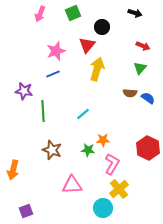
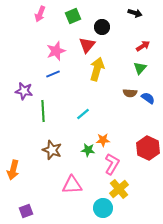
green square: moved 3 px down
red arrow: rotated 56 degrees counterclockwise
